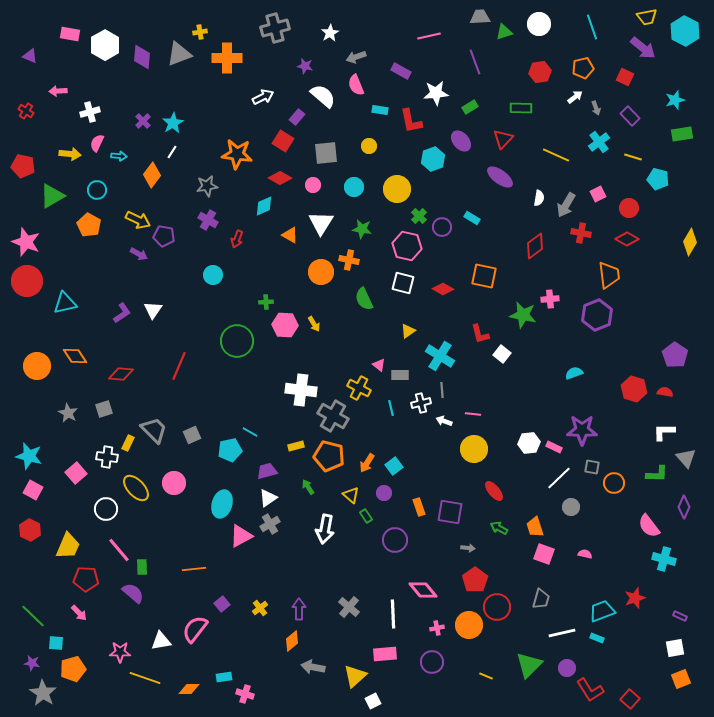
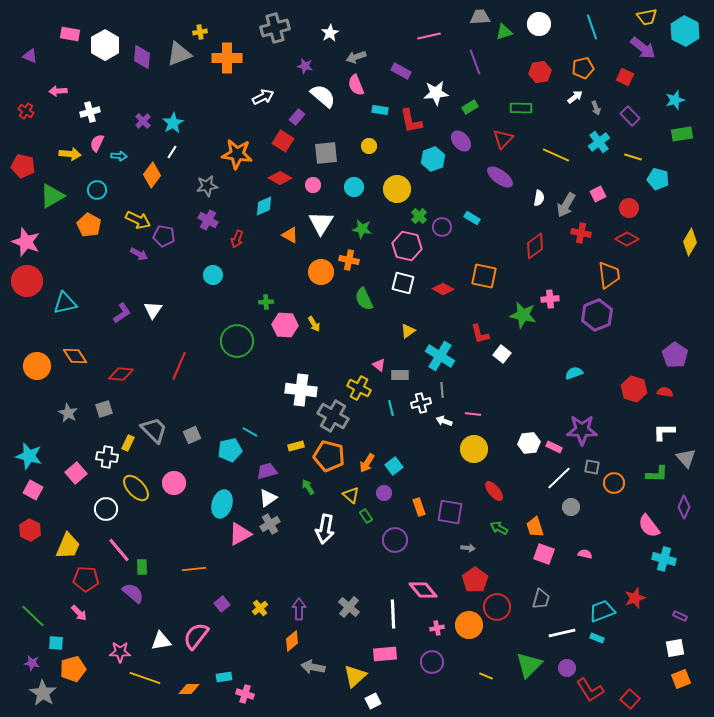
pink triangle at (241, 536): moved 1 px left, 2 px up
pink semicircle at (195, 629): moved 1 px right, 7 px down
